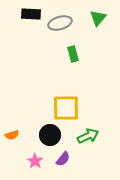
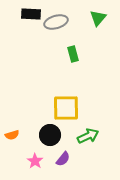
gray ellipse: moved 4 px left, 1 px up
